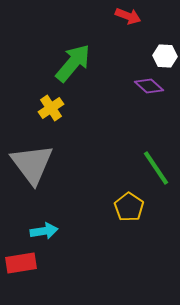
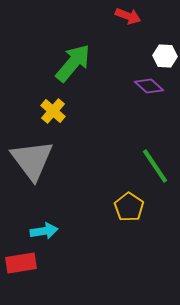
yellow cross: moved 2 px right, 3 px down; rotated 15 degrees counterclockwise
gray triangle: moved 4 px up
green line: moved 1 px left, 2 px up
